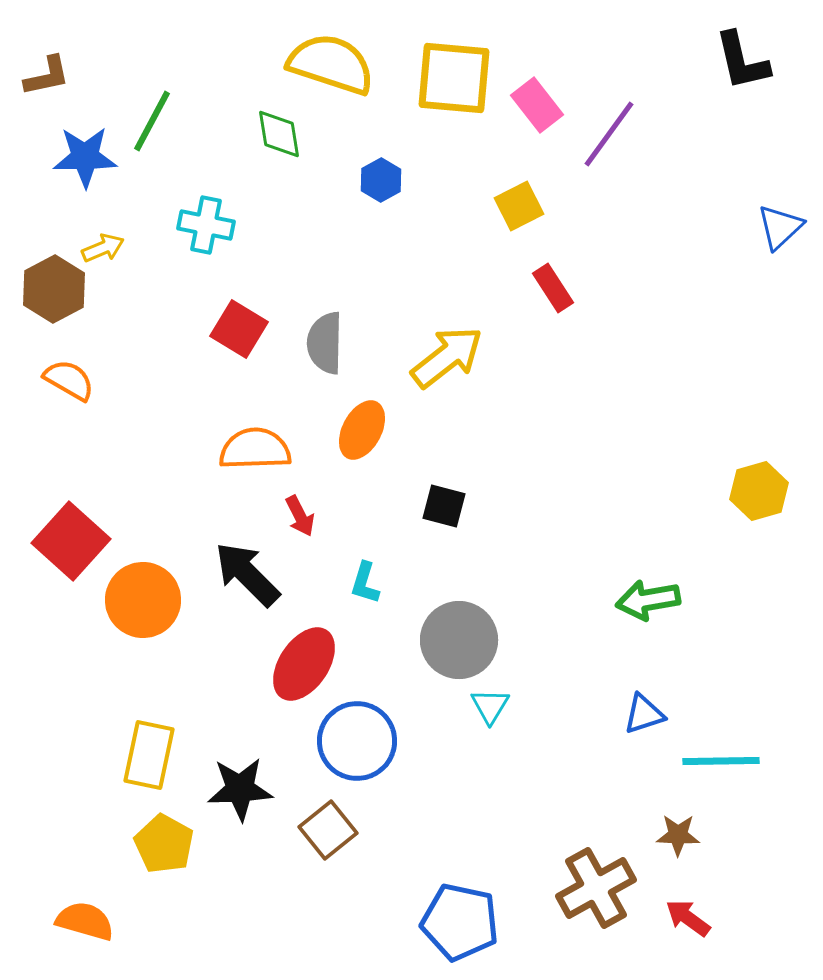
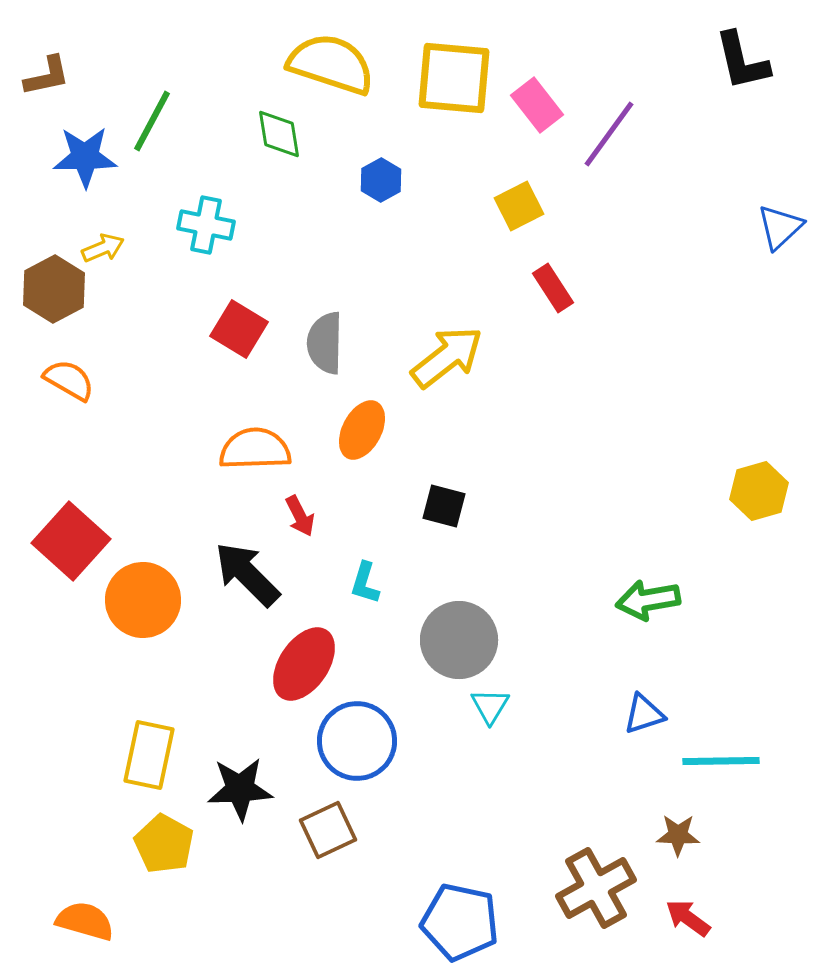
brown square at (328, 830): rotated 14 degrees clockwise
